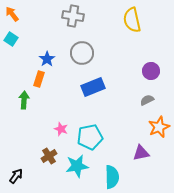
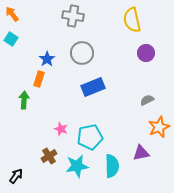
purple circle: moved 5 px left, 18 px up
cyan semicircle: moved 11 px up
